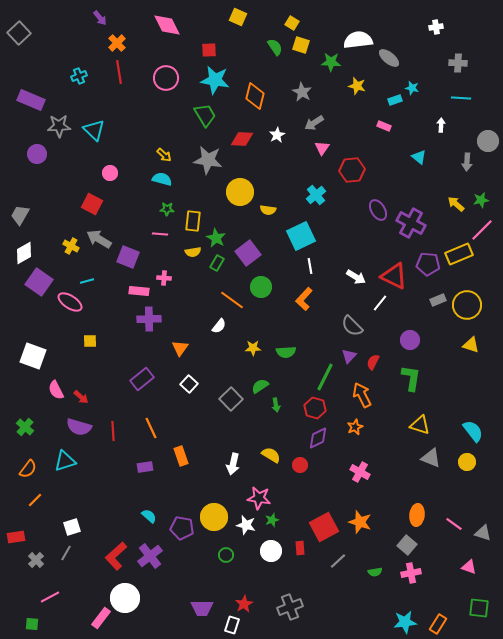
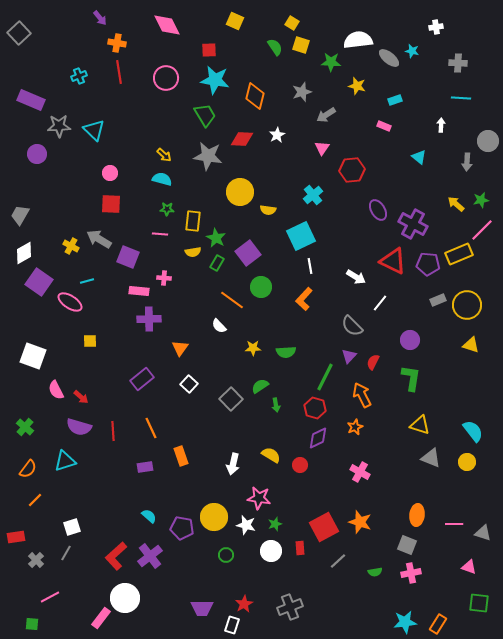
yellow square at (238, 17): moved 3 px left, 4 px down
orange cross at (117, 43): rotated 36 degrees counterclockwise
cyan star at (412, 88): moved 37 px up
gray star at (302, 92): rotated 24 degrees clockwise
gray arrow at (314, 123): moved 12 px right, 8 px up
gray star at (208, 160): moved 4 px up
cyan cross at (316, 195): moved 3 px left
red square at (92, 204): moved 19 px right; rotated 25 degrees counterclockwise
purple cross at (411, 223): moved 2 px right, 1 px down
red triangle at (394, 276): moved 1 px left, 15 px up
white semicircle at (219, 326): rotated 98 degrees clockwise
green star at (272, 520): moved 3 px right, 4 px down
pink line at (454, 524): rotated 36 degrees counterclockwise
gray square at (407, 545): rotated 18 degrees counterclockwise
green square at (479, 608): moved 5 px up
